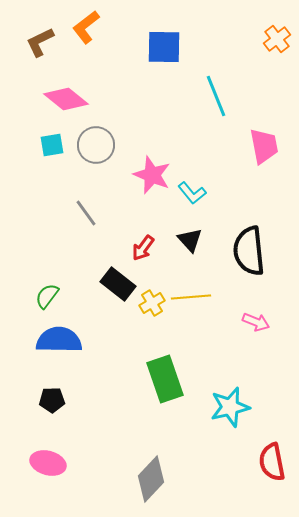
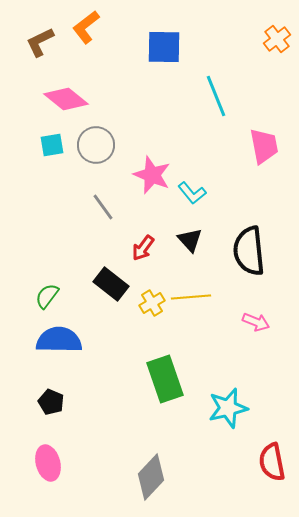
gray line: moved 17 px right, 6 px up
black rectangle: moved 7 px left
black pentagon: moved 1 px left, 2 px down; rotated 25 degrees clockwise
cyan star: moved 2 px left, 1 px down
pink ellipse: rotated 60 degrees clockwise
gray diamond: moved 2 px up
